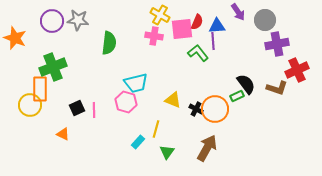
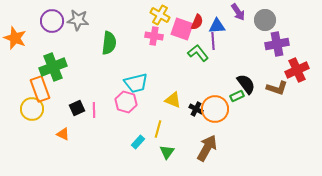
pink square: rotated 25 degrees clockwise
orange rectangle: rotated 20 degrees counterclockwise
yellow circle: moved 2 px right, 4 px down
yellow line: moved 2 px right
